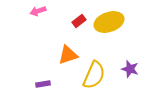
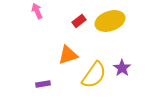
pink arrow: moved 1 px left; rotated 84 degrees clockwise
yellow ellipse: moved 1 px right, 1 px up
purple star: moved 8 px left, 1 px up; rotated 18 degrees clockwise
yellow semicircle: rotated 12 degrees clockwise
